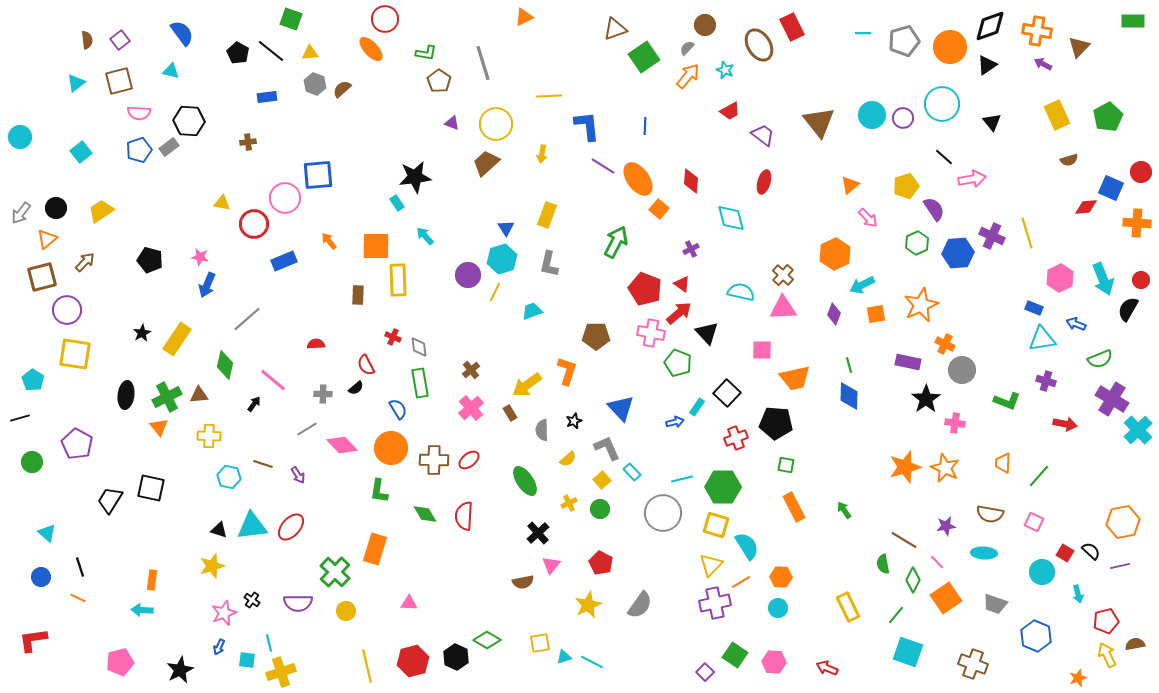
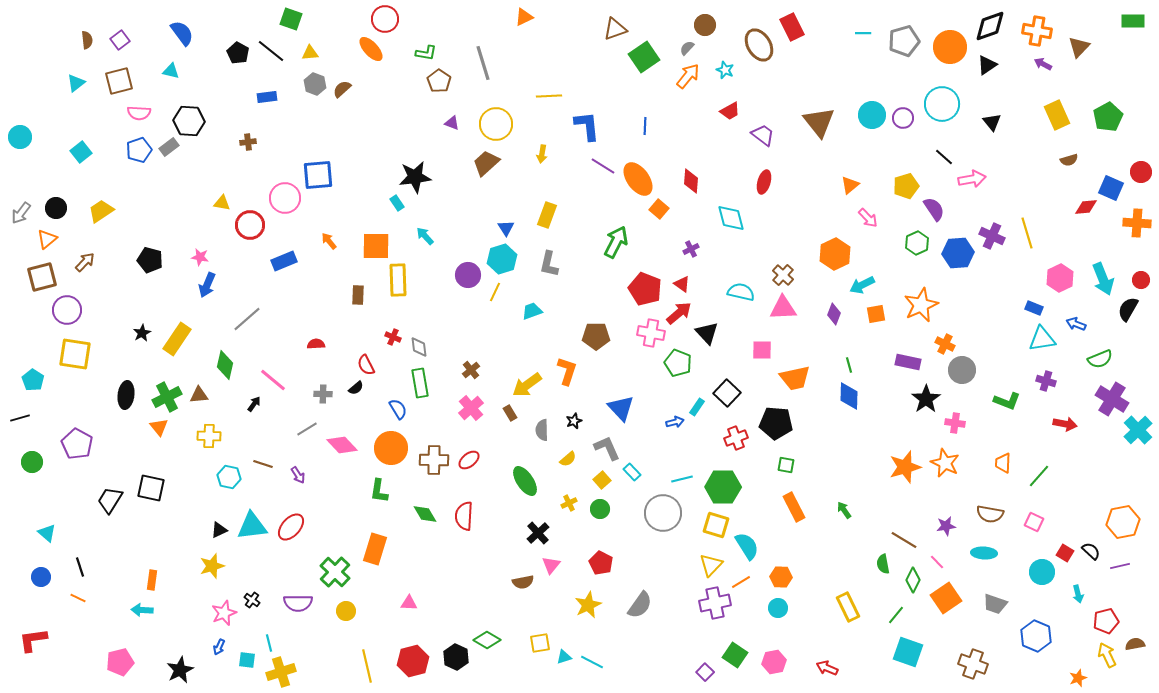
red circle at (254, 224): moved 4 px left, 1 px down
orange star at (945, 468): moved 5 px up
black triangle at (219, 530): rotated 42 degrees counterclockwise
pink hexagon at (774, 662): rotated 15 degrees counterclockwise
